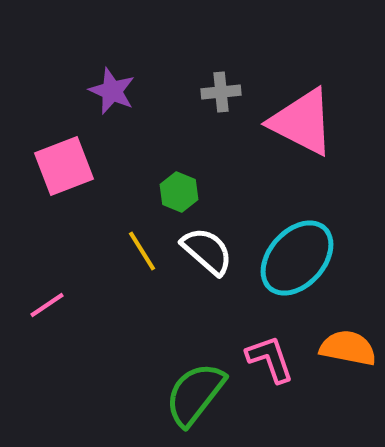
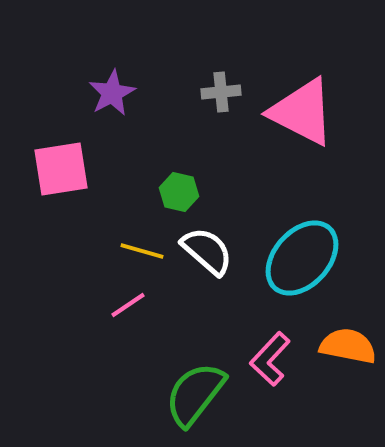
purple star: moved 2 px down; rotated 21 degrees clockwise
pink triangle: moved 10 px up
pink square: moved 3 px left, 3 px down; rotated 12 degrees clockwise
green hexagon: rotated 9 degrees counterclockwise
yellow line: rotated 42 degrees counterclockwise
cyan ellipse: moved 5 px right
pink line: moved 81 px right
orange semicircle: moved 2 px up
pink L-shape: rotated 118 degrees counterclockwise
